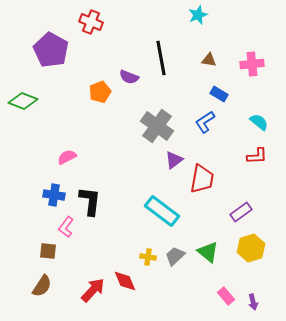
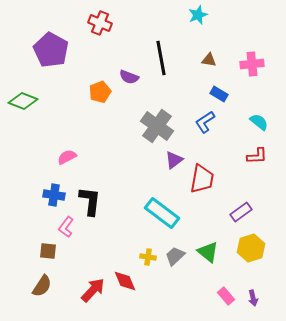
red cross: moved 9 px right, 1 px down
cyan rectangle: moved 2 px down
purple arrow: moved 4 px up
